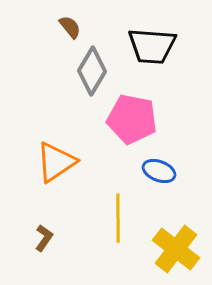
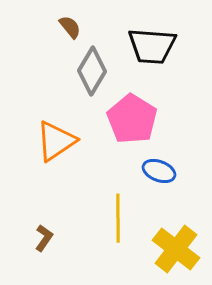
pink pentagon: rotated 21 degrees clockwise
orange triangle: moved 21 px up
